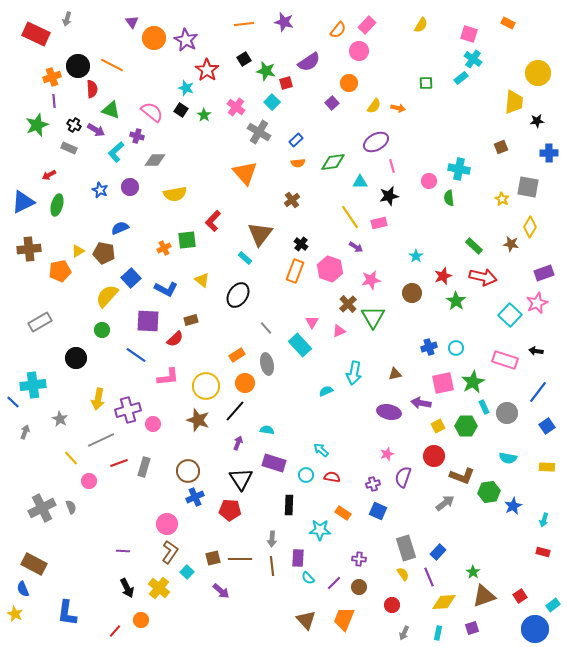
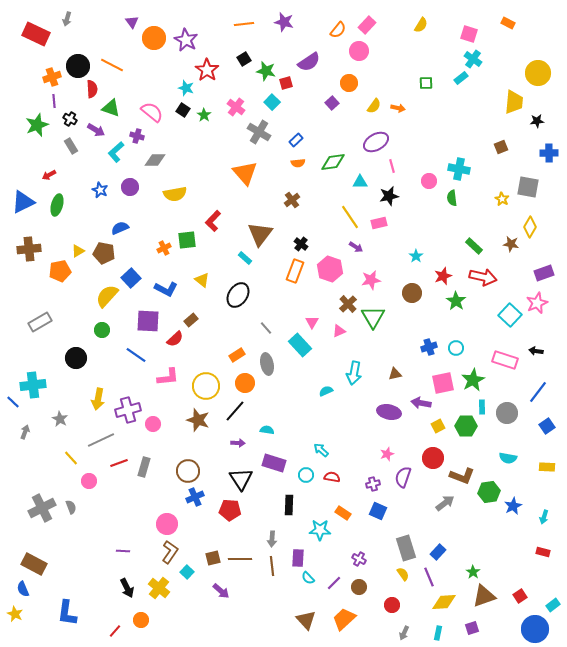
green triangle at (111, 110): moved 2 px up
black square at (181, 110): moved 2 px right
black cross at (74, 125): moved 4 px left, 6 px up
gray rectangle at (69, 148): moved 2 px right, 2 px up; rotated 35 degrees clockwise
green semicircle at (449, 198): moved 3 px right
brown rectangle at (191, 320): rotated 24 degrees counterclockwise
green star at (473, 382): moved 2 px up
cyan rectangle at (484, 407): moved 2 px left; rotated 24 degrees clockwise
purple arrow at (238, 443): rotated 72 degrees clockwise
red circle at (434, 456): moved 1 px left, 2 px down
cyan arrow at (544, 520): moved 3 px up
purple cross at (359, 559): rotated 24 degrees clockwise
orange trapezoid at (344, 619): rotated 25 degrees clockwise
